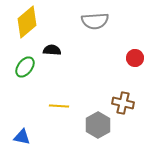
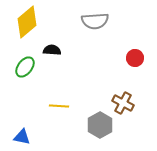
brown cross: rotated 15 degrees clockwise
gray hexagon: moved 2 px right
